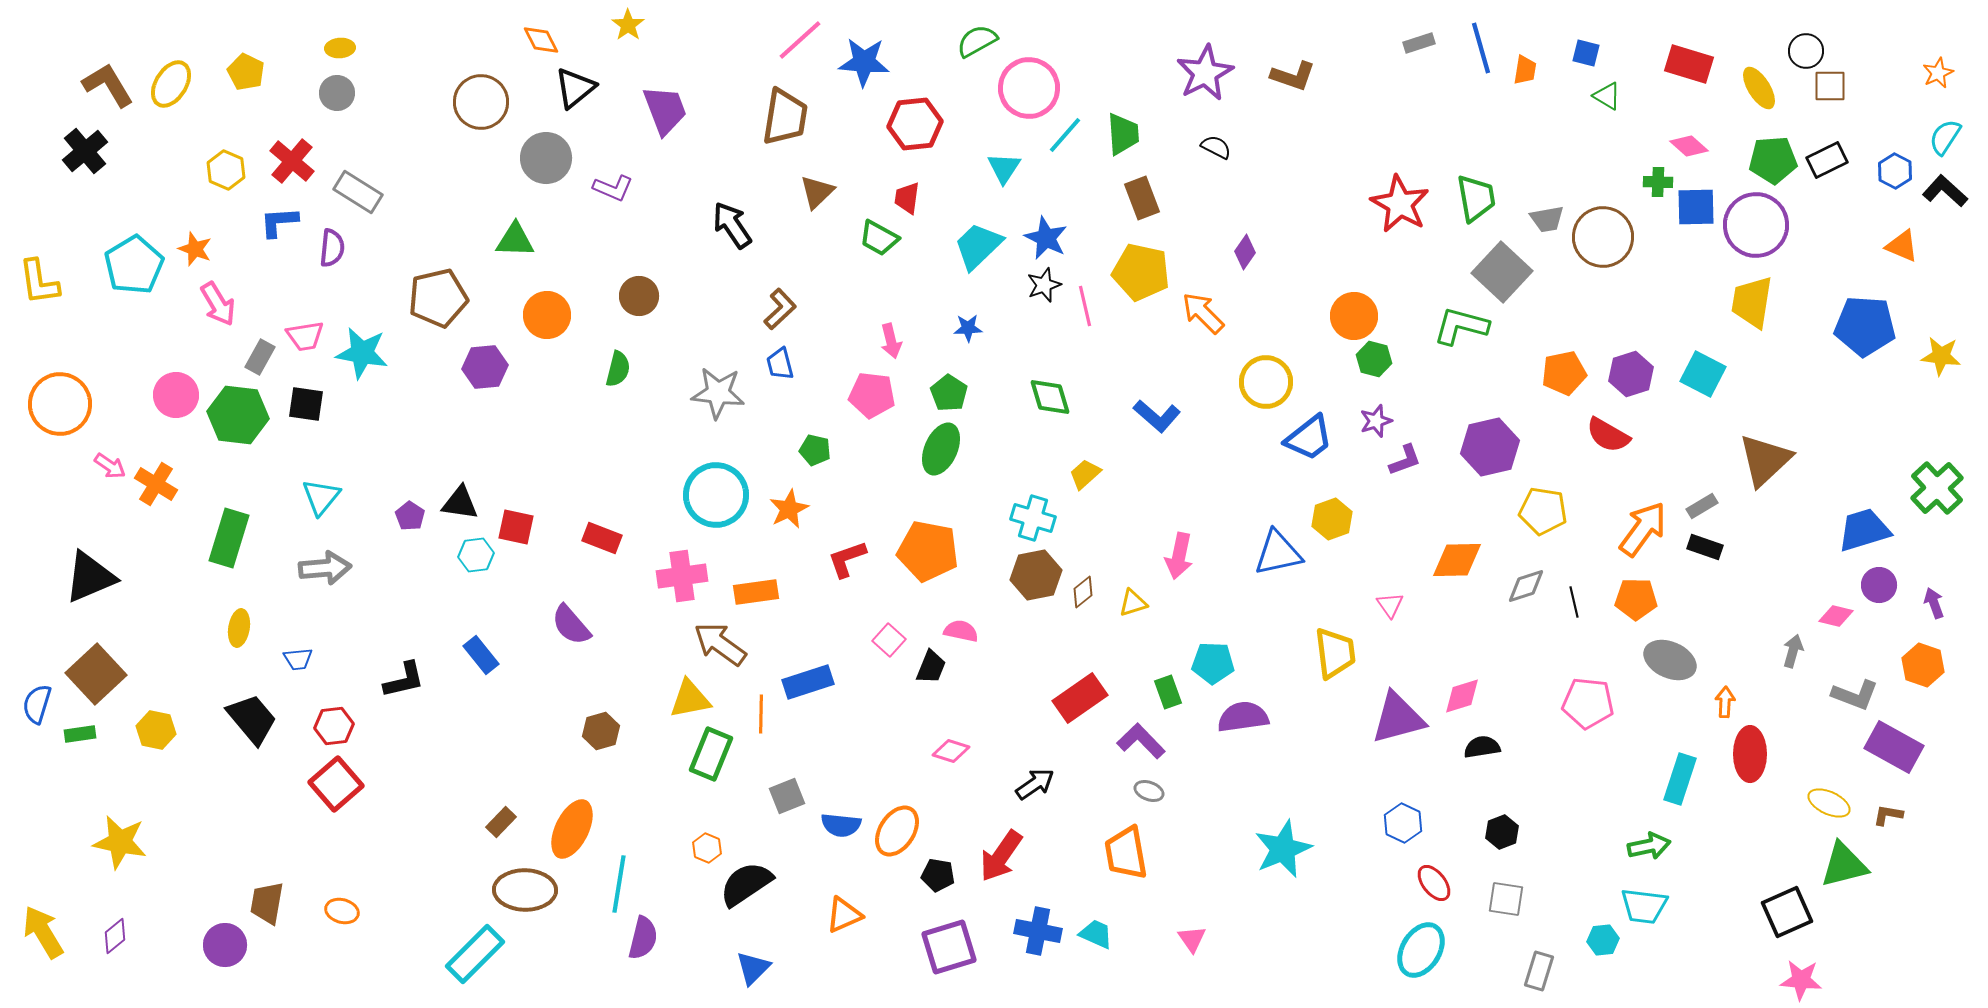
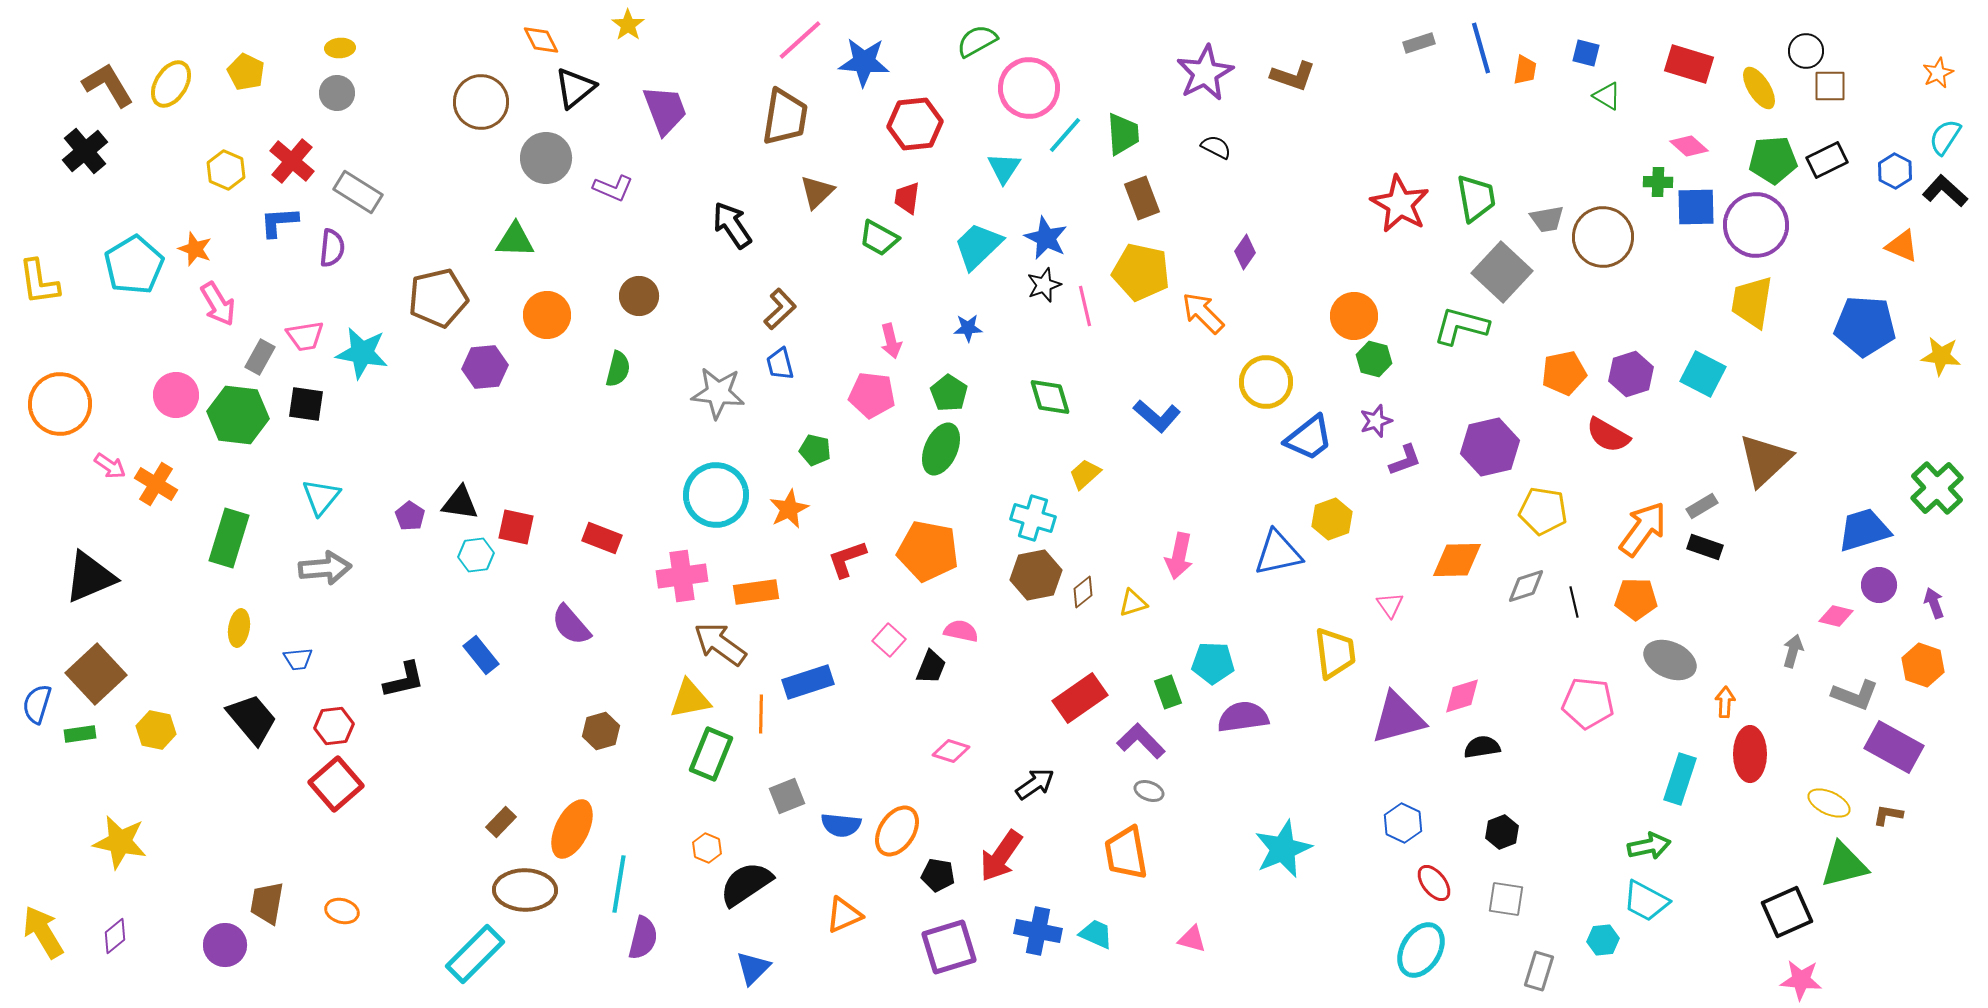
cyan trapezoid at (1644, 906): moved 2 px right, 5 px up; rotated 21 degrees clockwise
pink triangle at (1192, 939): rotated 40 degrees counterclockwise
